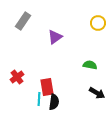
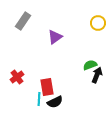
green semicircle: rotated 32 degrees counterclockwise
black arrow: moved 18 px up; rotated 98 degrees counterclockwise
black semicircle: moved 1 px right; rotated 56 degrees clockwise
